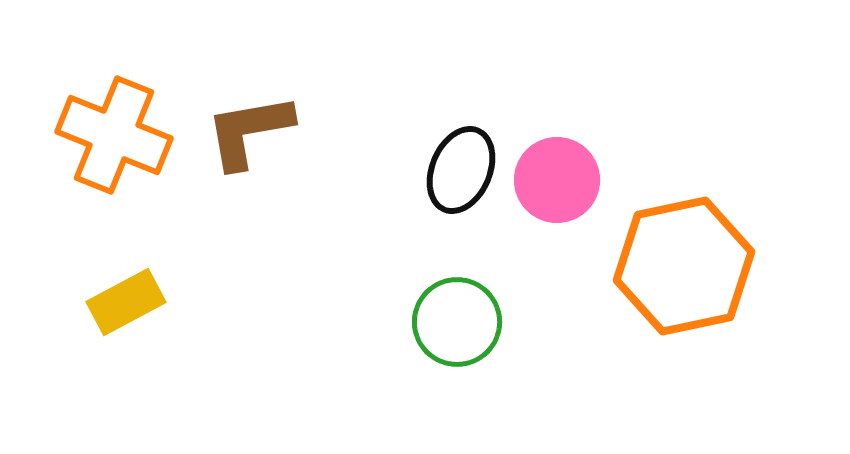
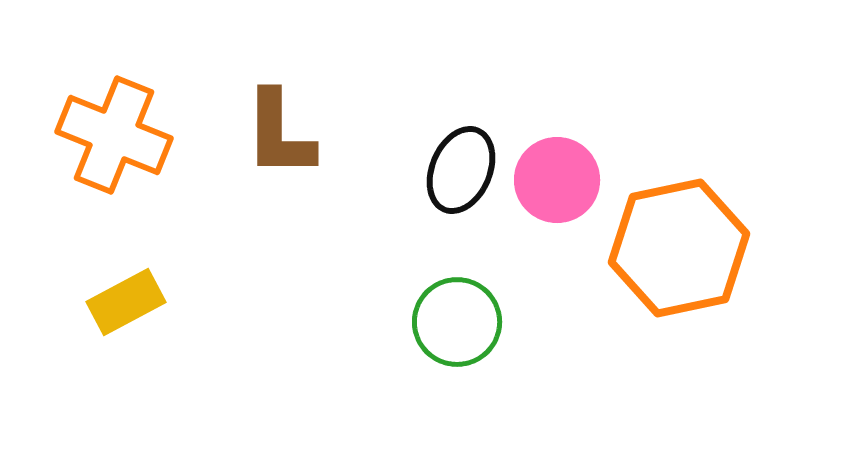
brown L-shape: moved 30 px right, 3 px down; rotated 80 degrees counterclockwise
orange hexagon: moved 5 px left, 18 px up
